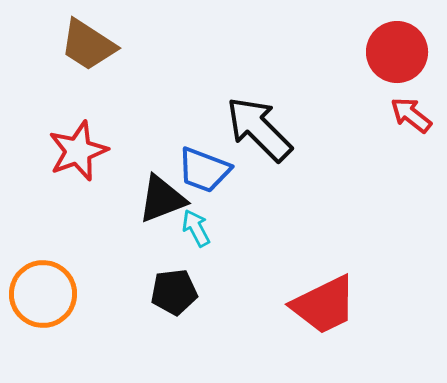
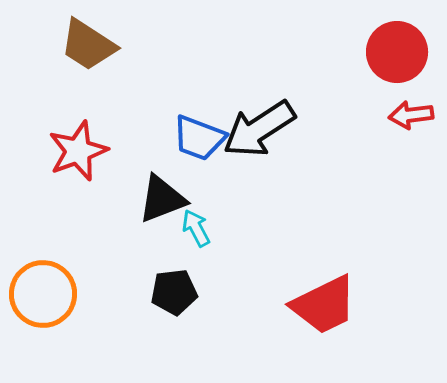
red arrow: rotated 45 degrees counterclockwise
black arrow: rotated 78 degrees counterclockwise
blue trapezoid: moved 5 px left, 32 px up
